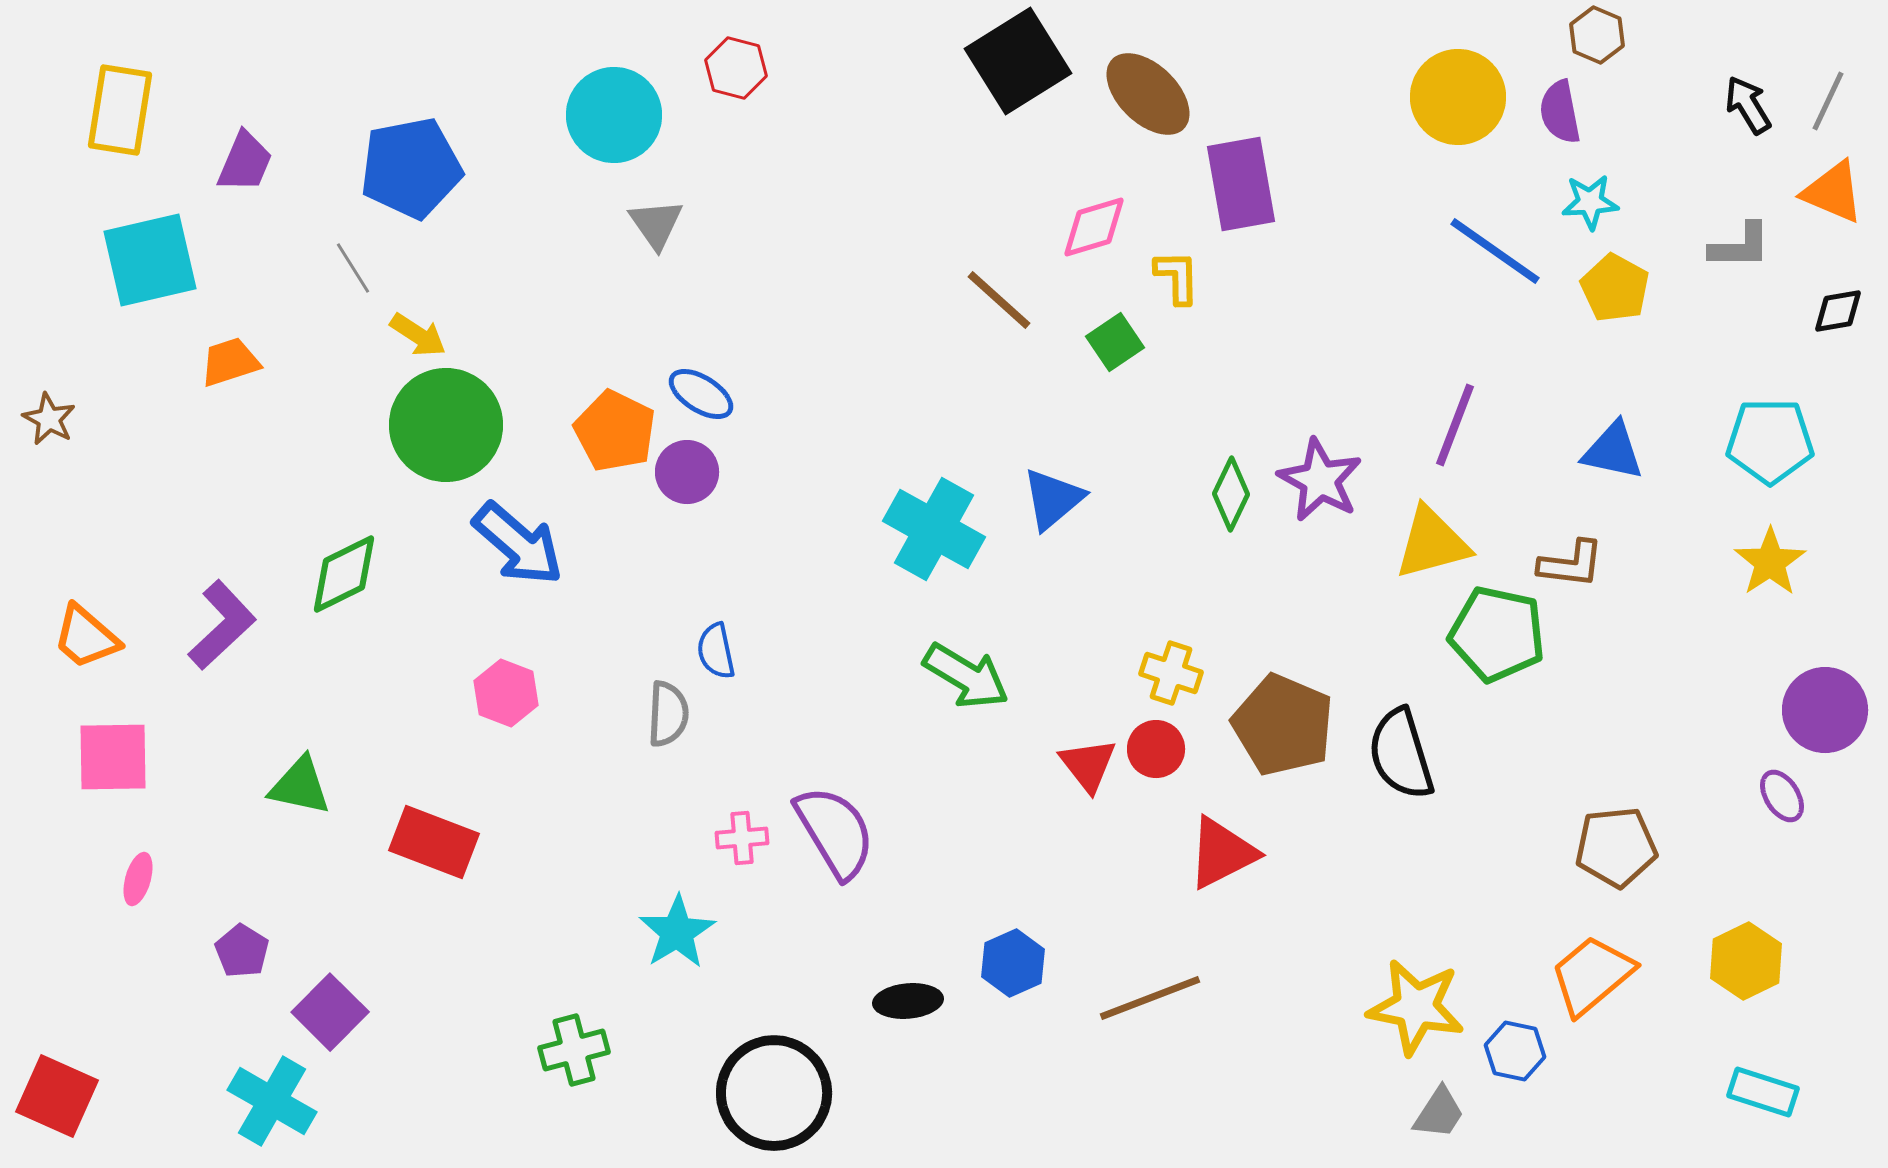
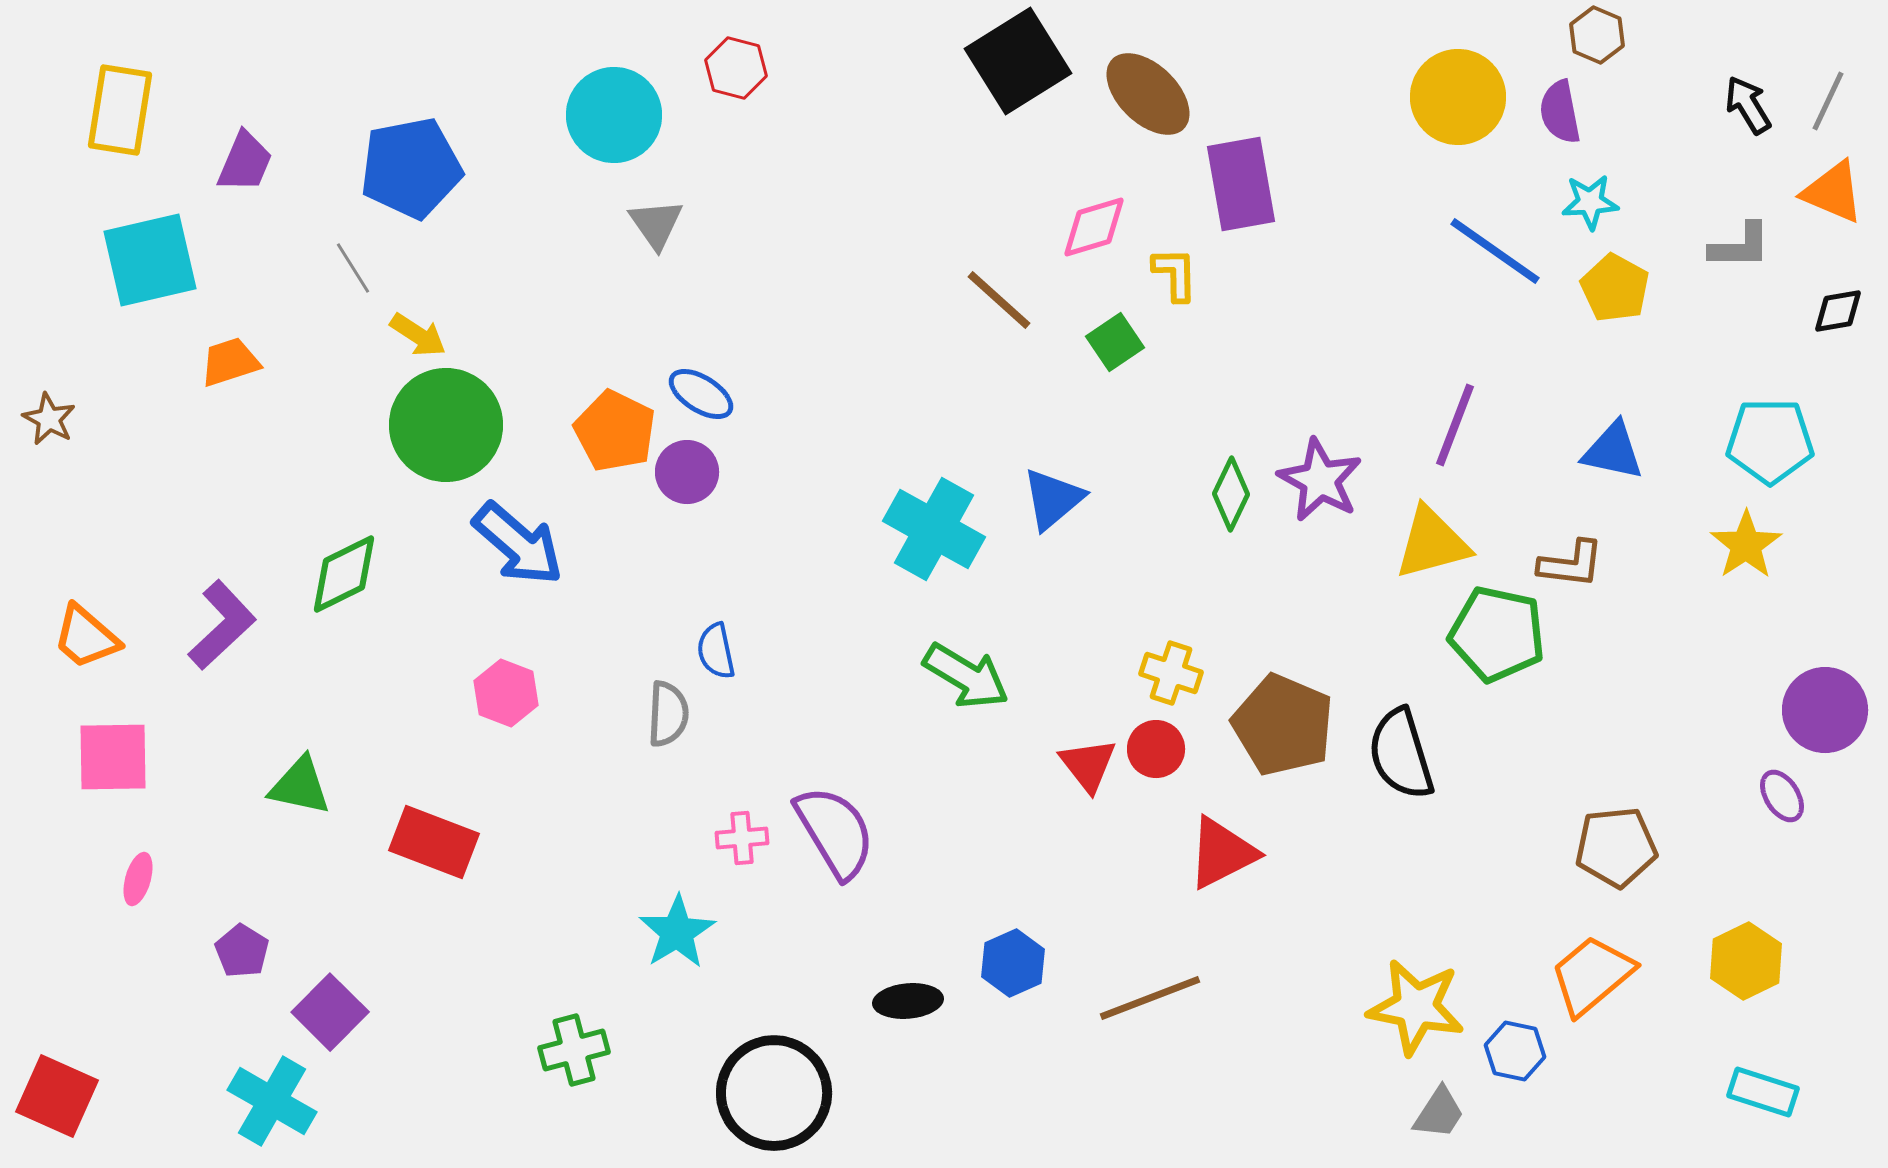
yellow L-shape at (1177, 277): moved 2 px left, 3 px up
yellow star at (1770, 562): moved 24 px left, 17 px up
